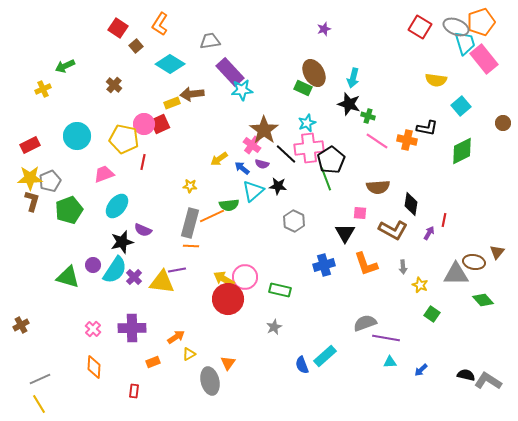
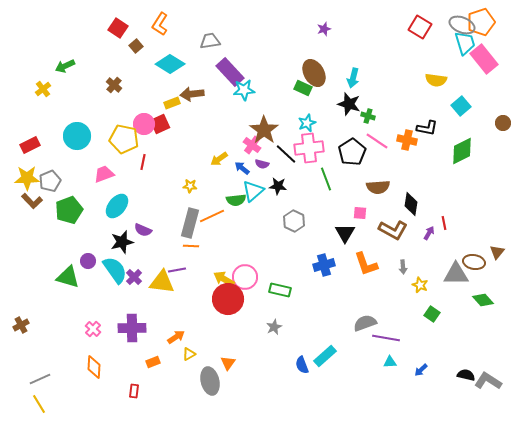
gray ellipse at (456, 27): moved 6 px right, 2 px up
yellow cross at (43, 89): rotated 14 degrees counterclockwise
cyan star at (242, 90): moved 2 px right
black pentagon at (331, 160): moved 21 px right, 8 px up
yellow star at (30, 178): moved 3 px left
brown L-shape at (32, 201): rotated 120 degrees clockwise
green semicircle at (229, 205): moved 7 px right, 5 px up
red line at (444, 220): moved 3 px down; rotated 24 degrees counterclockwise
purple circle at (93, 265): moved 5 px left, 4 px up
cyan semicircle at (115, 270): rotated 68 degrees counterclockwise
